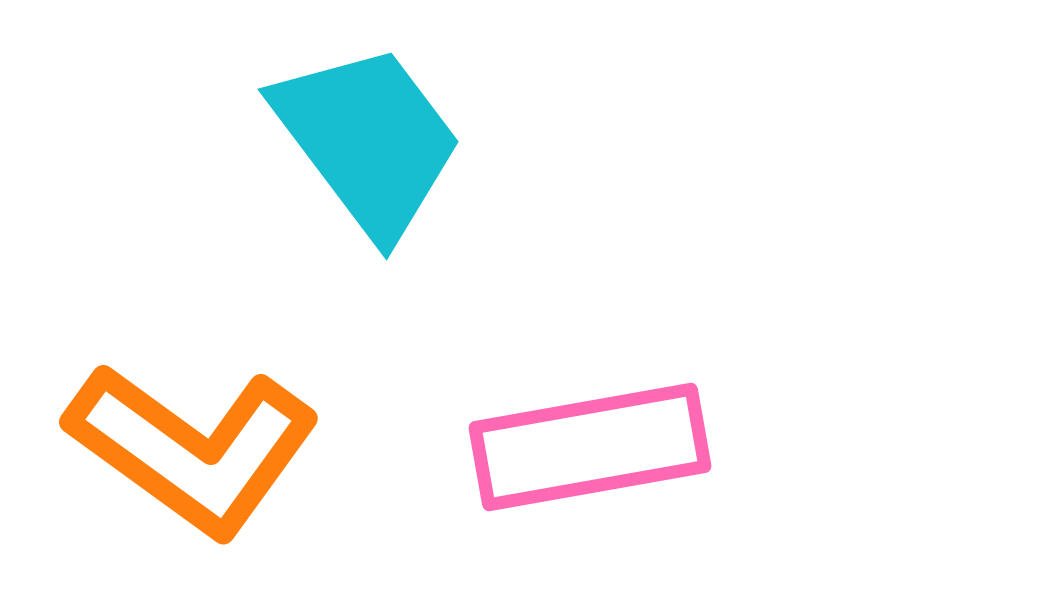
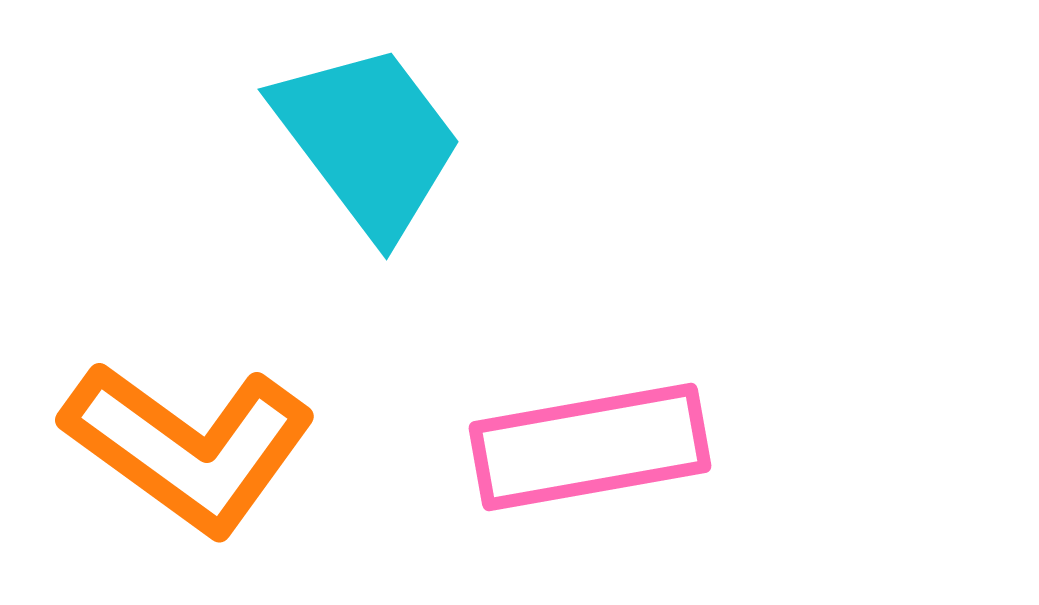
orange L-shape: moved 4 px left, 2 px up
